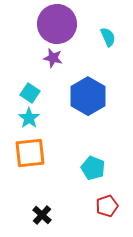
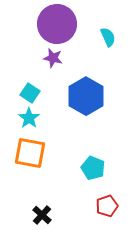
blue hexagon: moved 2 px left
orange square: rotated 16 degrees clockwise
